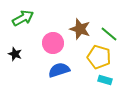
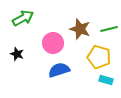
green line: moved 5 px up; rotated 54 degrees counterclockwise
black star: moved 2 px right
cyan rectangle: moved 1 px right
